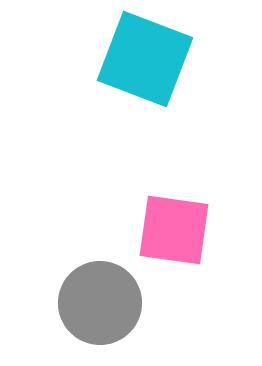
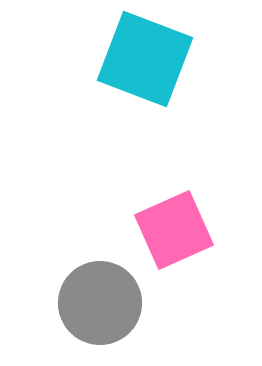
pink square: rotated 32 degrees counterclockwise
